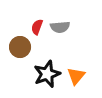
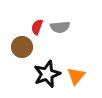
brown circle: moved 2 px right
